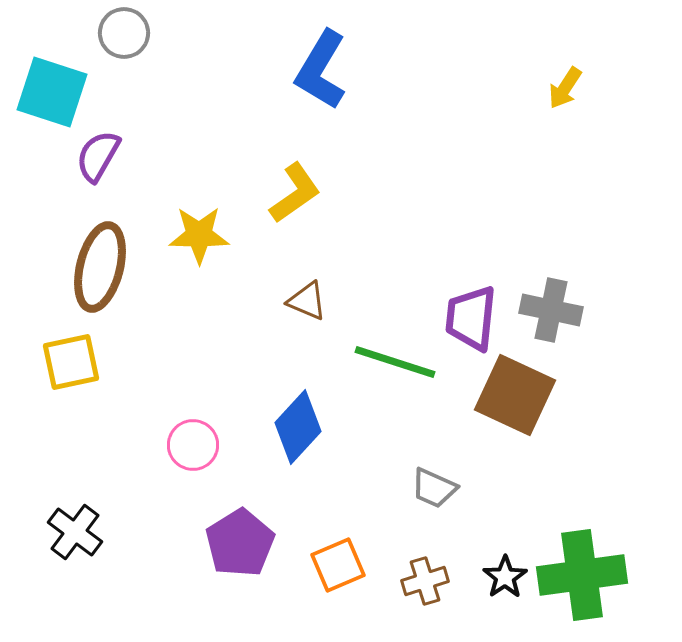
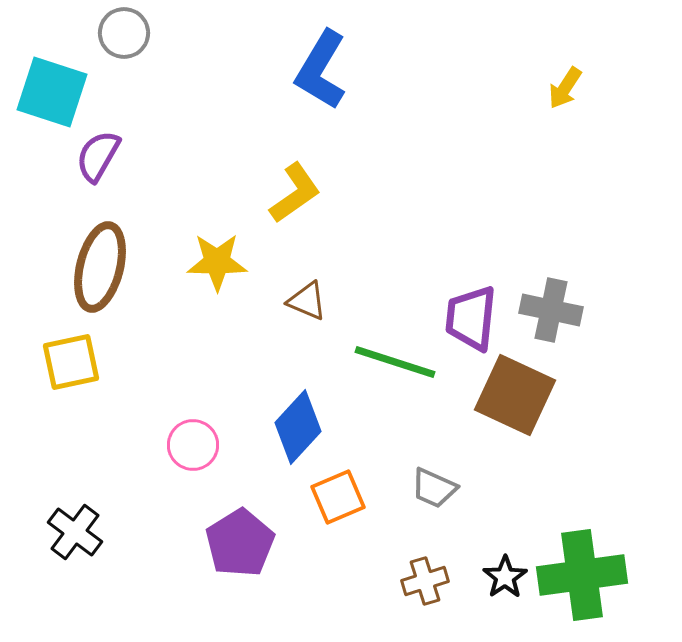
yellow star: moved 18 px right, 27 px down
orange square: moved 68 px up
